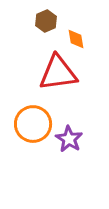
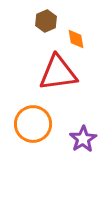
purple star: moved 14 px right; rotated 8 degrees clockwise
